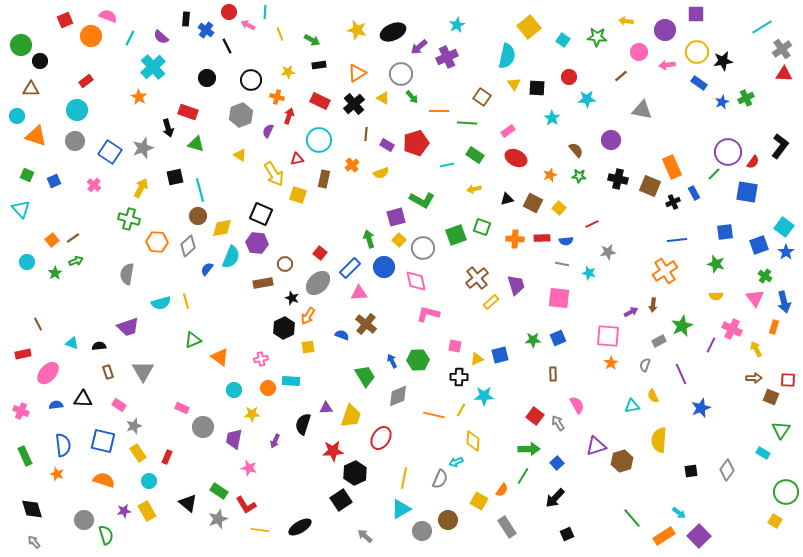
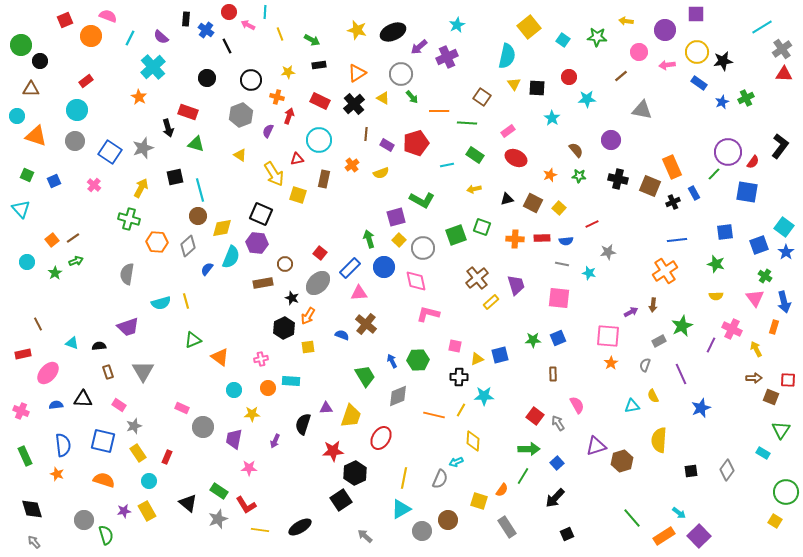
pink star at (249, 468): rotated 14 degrees counterclockwise
yellow square at (479, 501): rotated 12 degrees counterclockwise
